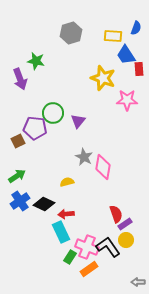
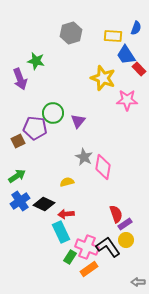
red rectangle: rotated 40 degrees counterclockwise
